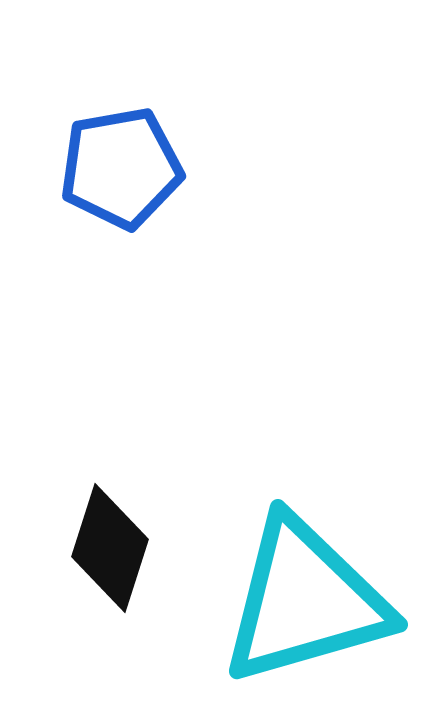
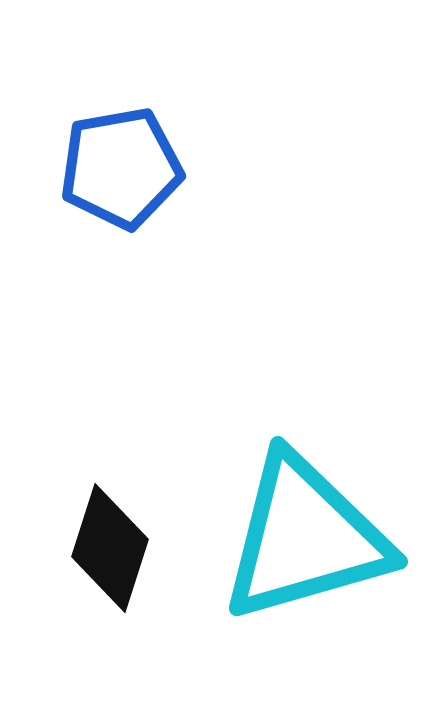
cyan triangle: moved 63 px up
